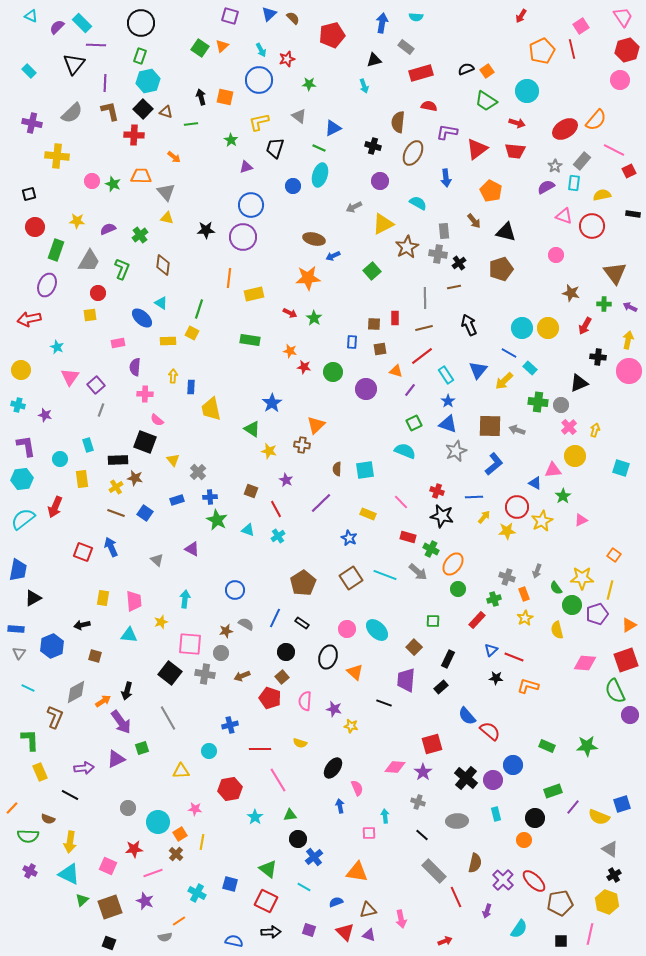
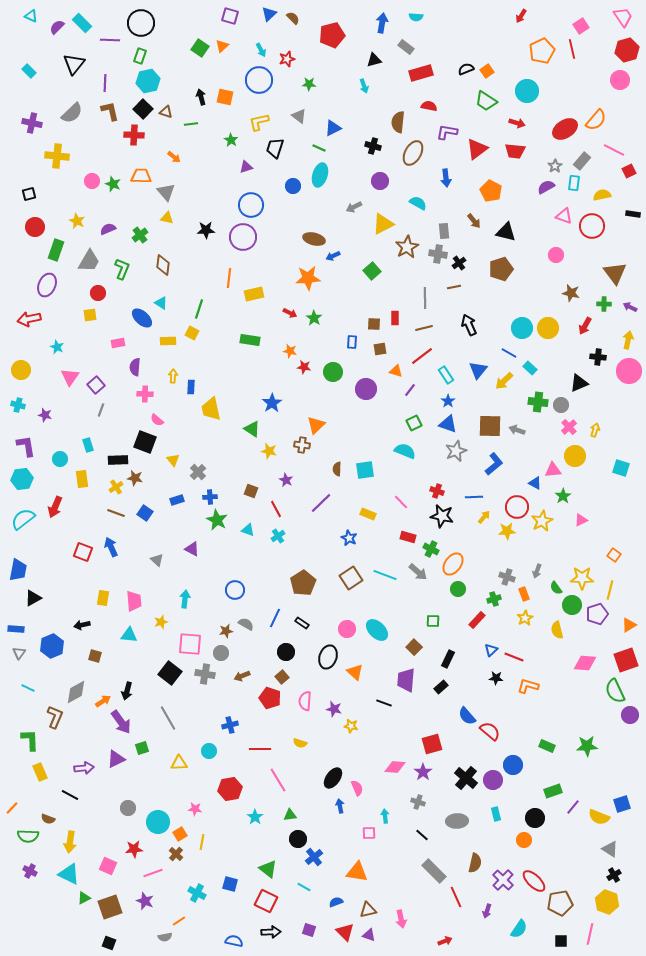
purple line at (96, 45): moved 14 px right, 5 px up
yellow star at (77, 221): rotated 21 degrees clockwise
black ellipse at (333, 768): moved 10 px down
yellow triangle at (181, 771): moved 2 px left, 8 px up
green triangle at (82, 900): moved 2 px right, 2 px up; rotated 16 degrees clockwise
